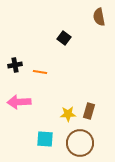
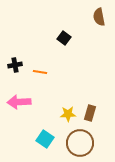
brown rectangle: moved 1 px right, 2 px down
cyan square: rotated 30 degrees clockwise
